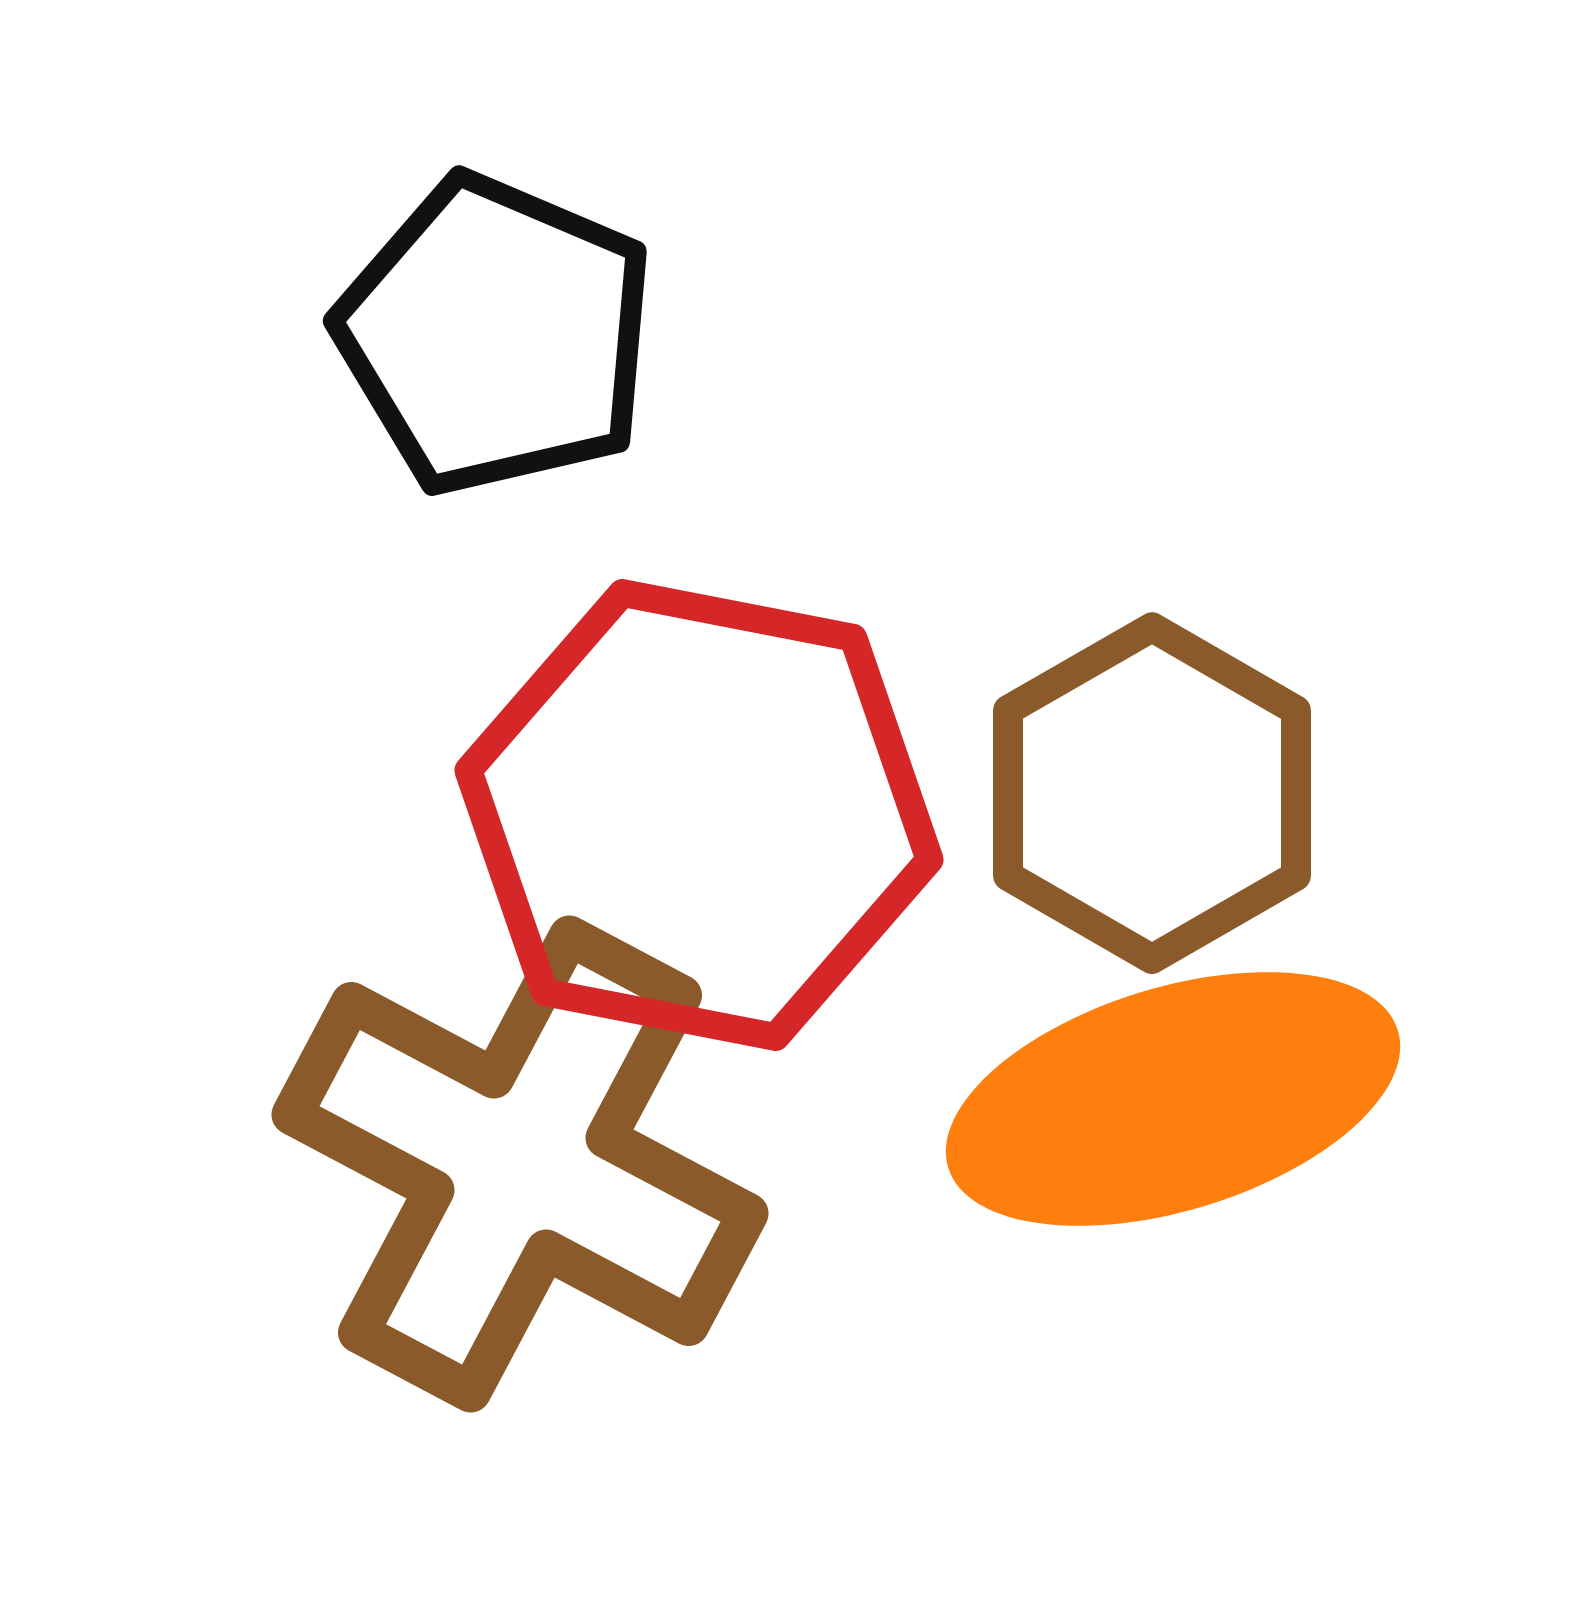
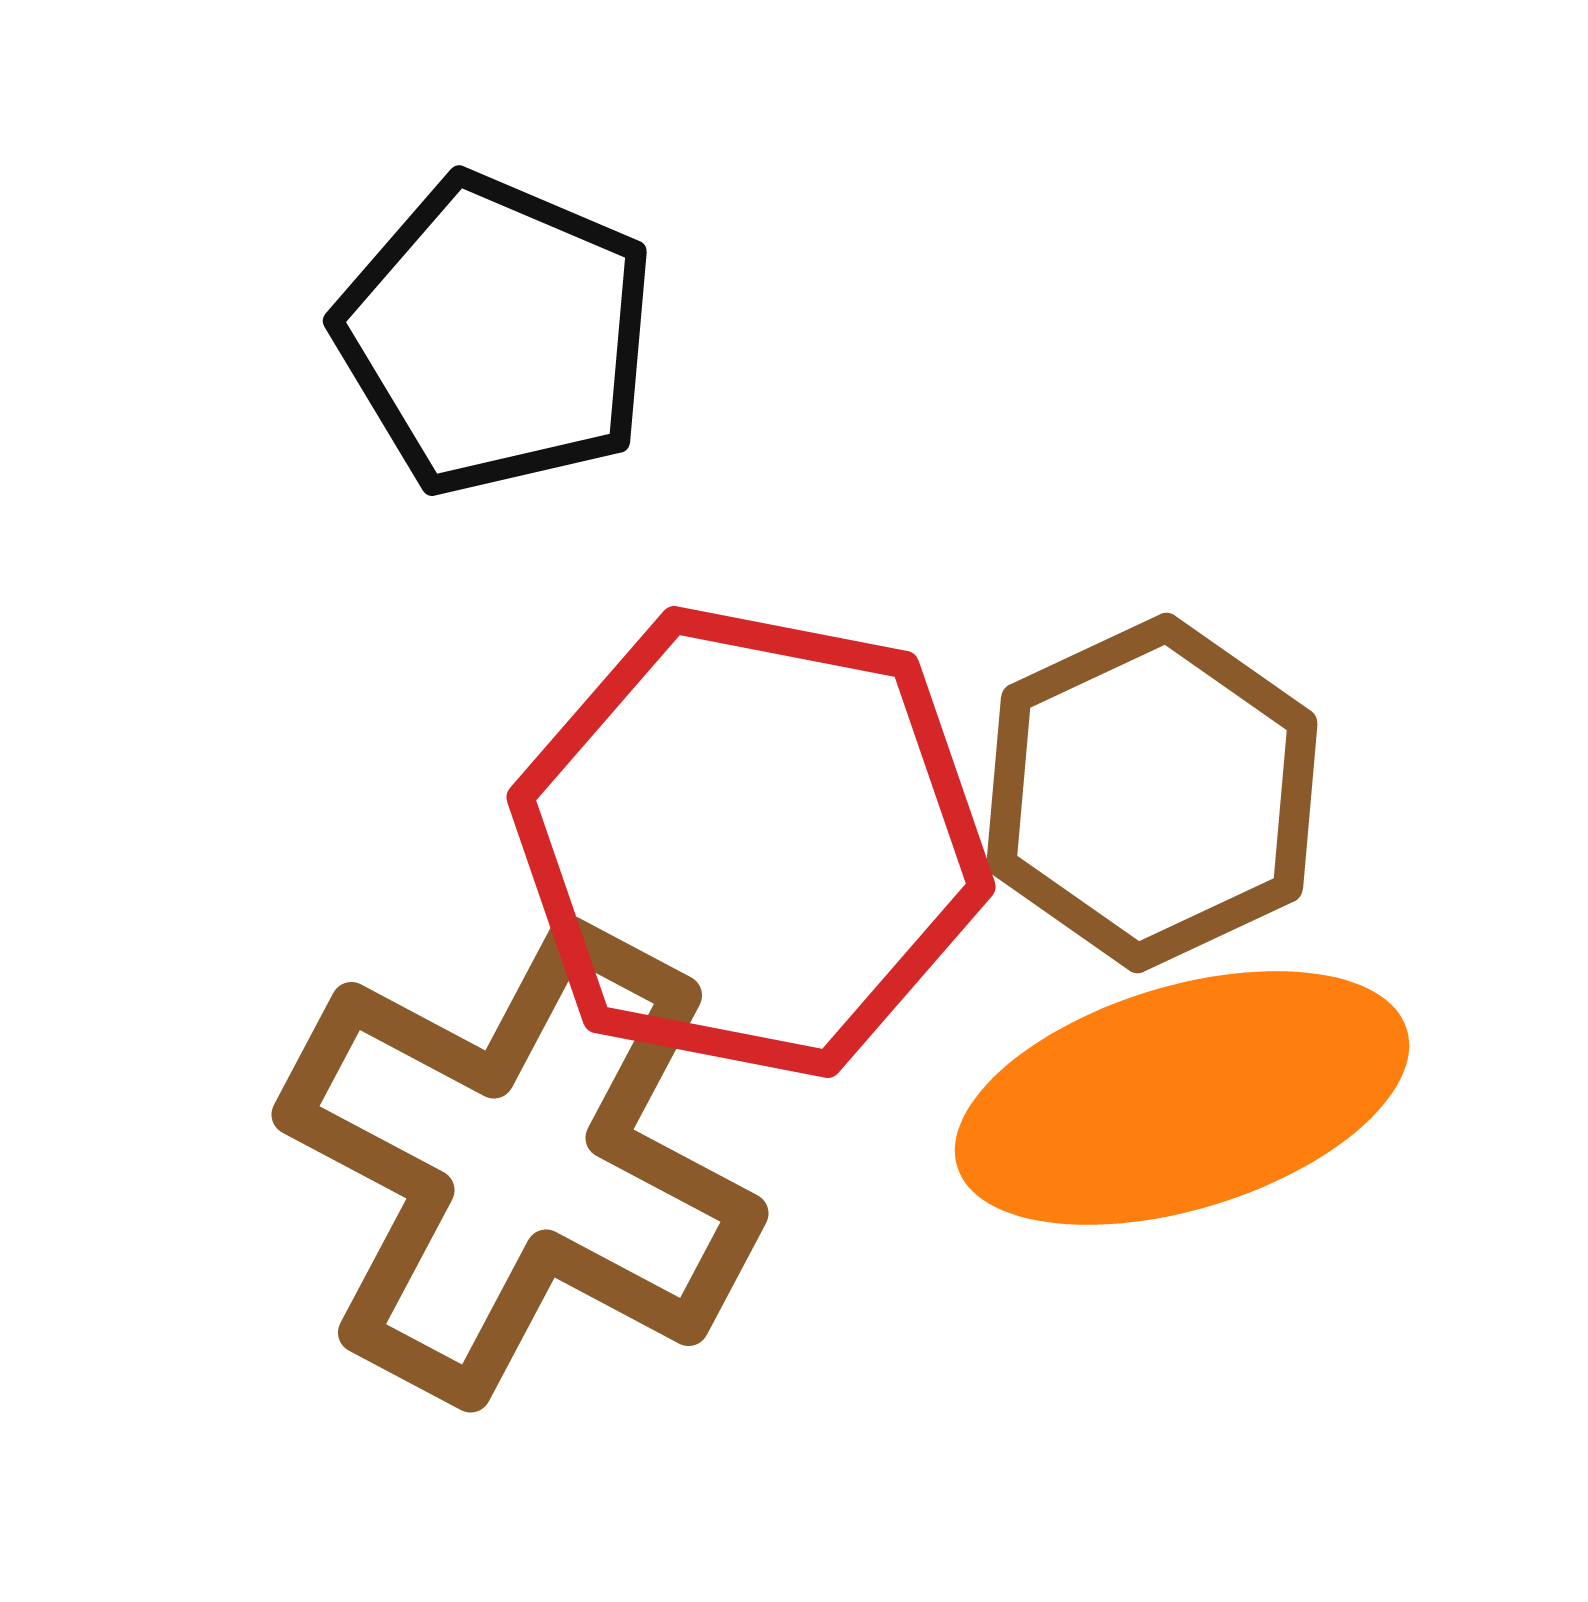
brown hexagon: rotated 5 degrees clockwise
red hexagon: moved 52 px right, 27 px down
orange ellipse: moved 9 px right, 1 px up
